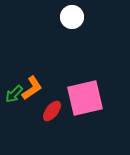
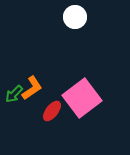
white circle: moved 3 px right
pink square: moved 3 px left; rotated 24 degrees counterclockwise
